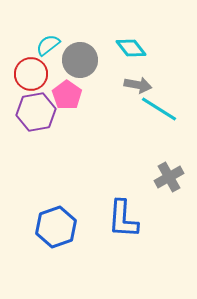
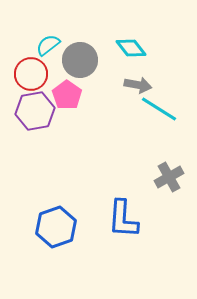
purple hexagon: moved 1 px left, 1 px up
